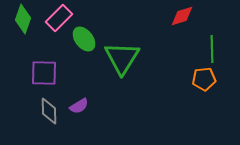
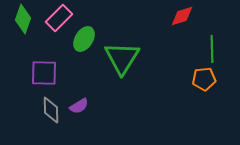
green ellipse: rotated 70 degrees clockwise
gray diamond: moved 2 px right, 1 px up
